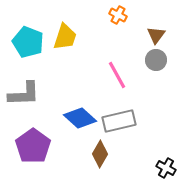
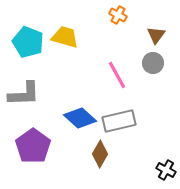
yellow trapezoid: rotated 92 degrees counterclockwise
gray circle: moved 3 px left, 3 px down
black cross: moved 2 px down
